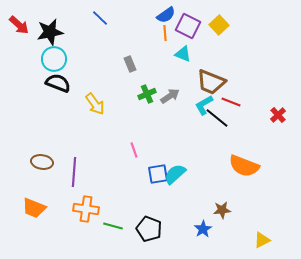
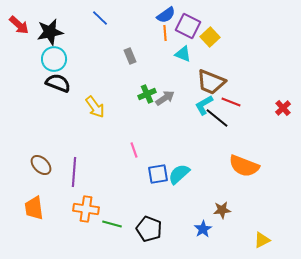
yellow square: moved 9 px left, 12 px down
gray rectangle: moved 8 px up
gray arrow: moved 5 px left, 2 px down
yellow arrow: moved 3 px down
red cross: moved 5 px right, 7 px up
brown ellipse: moved 1 px left, 3 px down; rotated 35 degrees clockwise
cyan semicircle: moved 4 px right
orange trapezoid: rotated 60 degrees clockwise
green line: moved 1 px left, 2 px up
